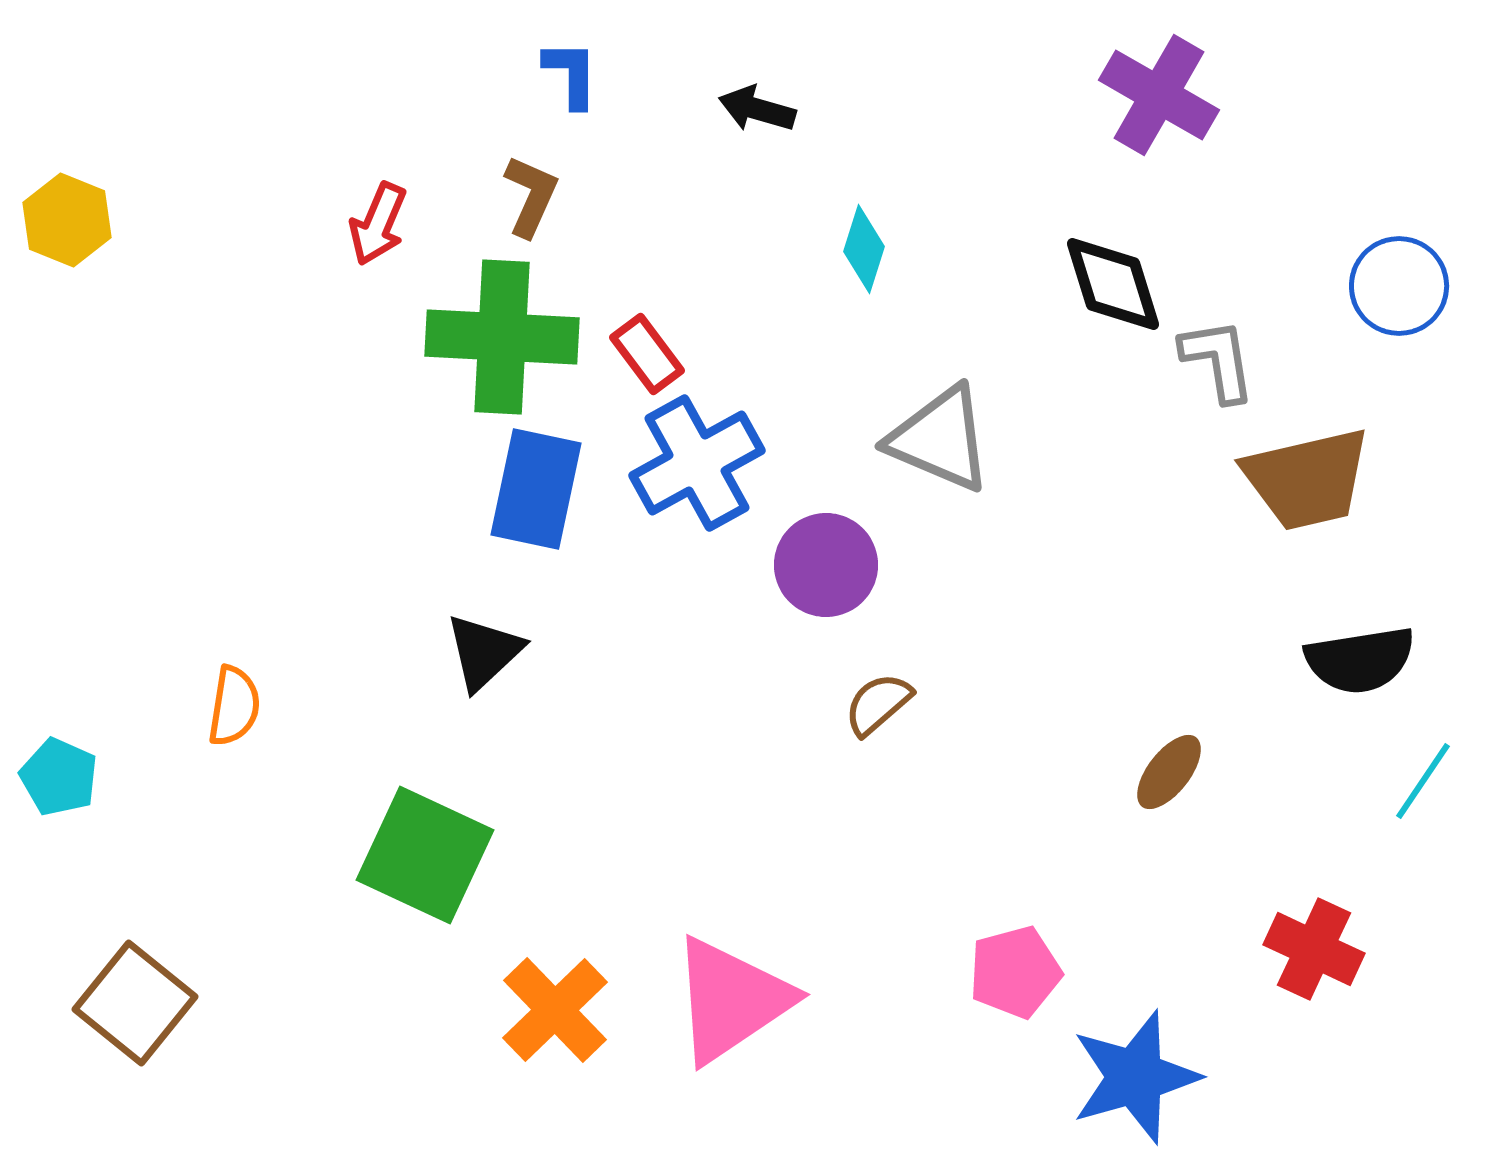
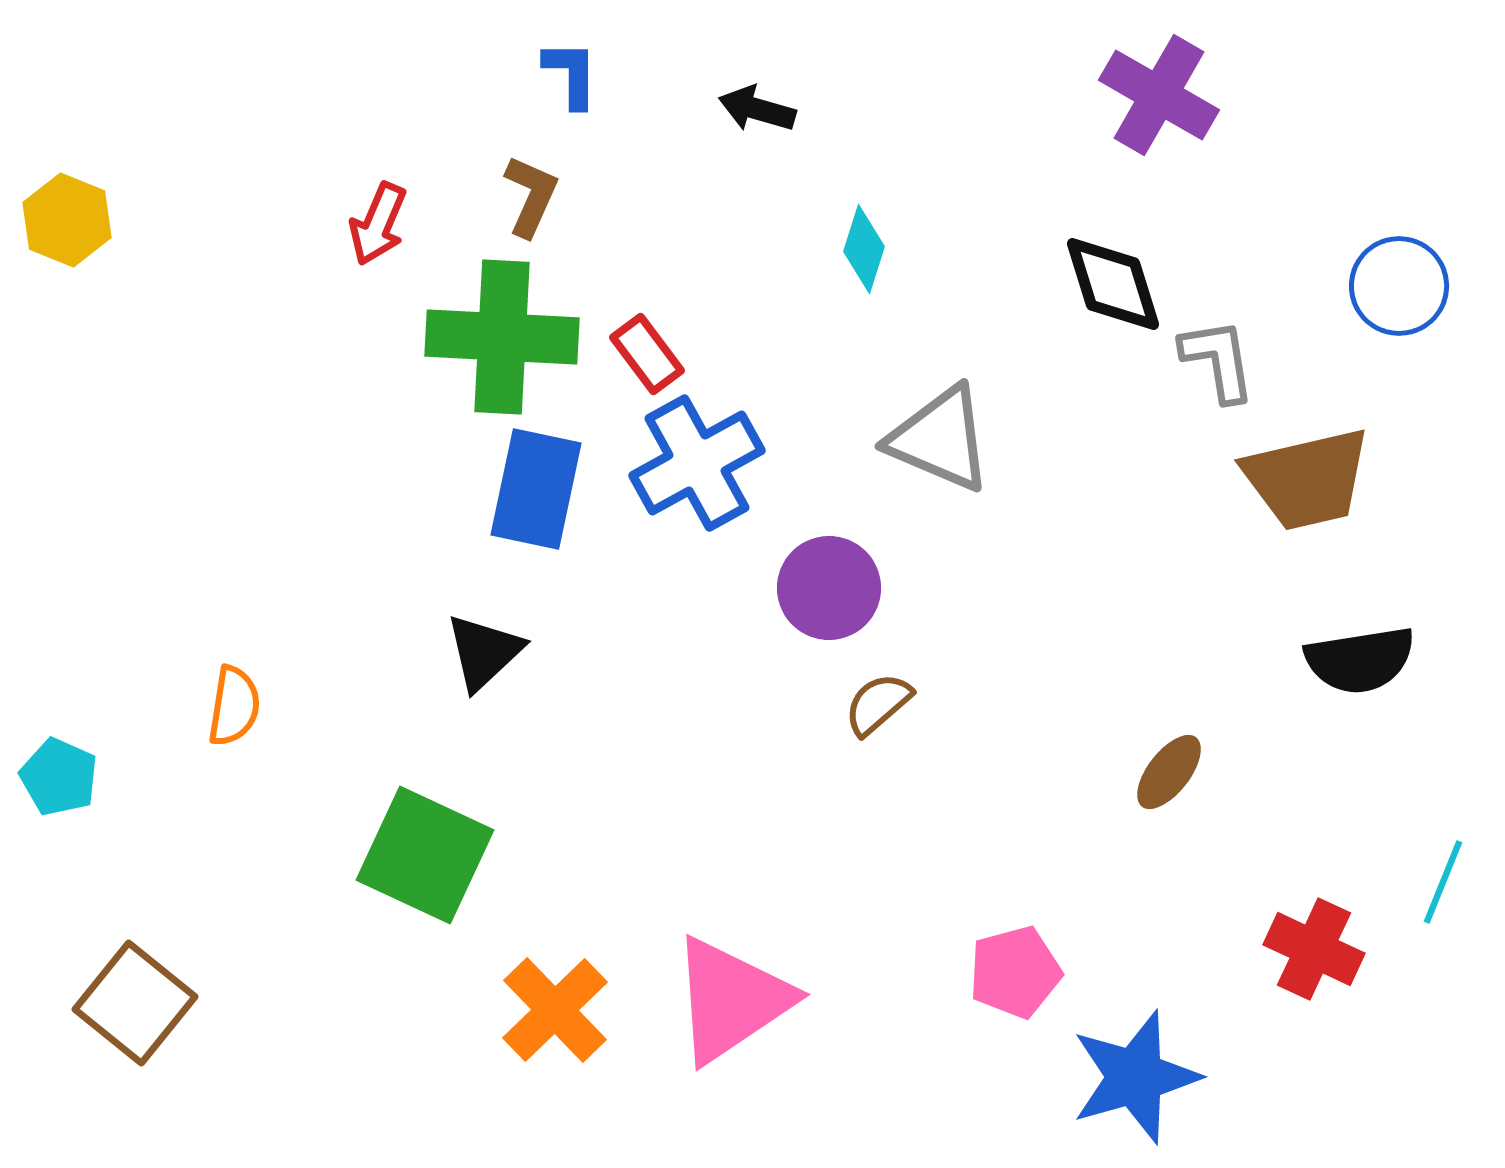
purple circle: moved 3 px right, 23 px down
cyan line: moved 20 px right, 101 px down; rotated 12 degrees counterclockwise
